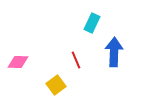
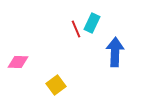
blue arrow: moved 1 px right
red line: moved 31 px up
